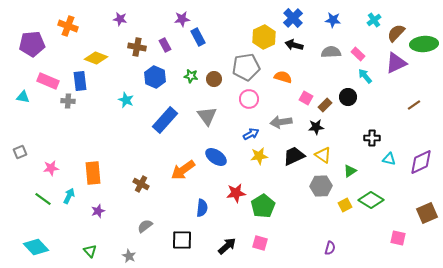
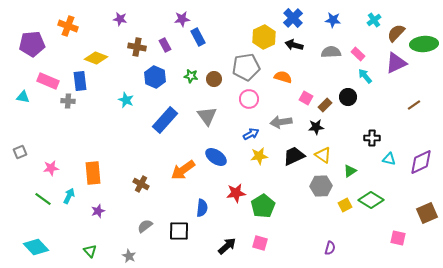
black square at (182, 240): moved 3 px left, 9 px up
